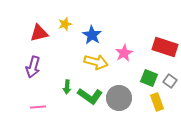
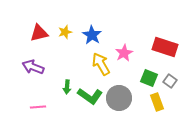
yellow star: moved 8 px down
yellow arrow: moved 5 px right, 2 px down; rotated 135 degrees counterclockwise
purple arrow: rotated 95 degrees clockwise
